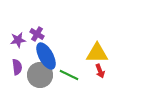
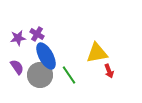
purple star: moved 2 px up
yellow triangle: rotated 10 degrees counterclockwise
purple semicircle: rotated 28 degrees counterclockwise
red arrow: moved 9 px right
green line: rotated 30 degrees clockwise
